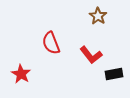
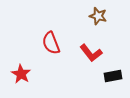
brown star: rotated 18 degrees counterclockwise
red L-shape: moved 2 px up
black rectangle: moved 1 px left, 2 px down
